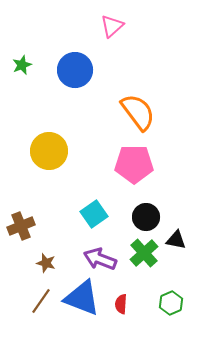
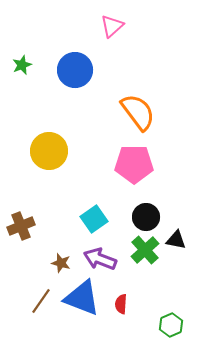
cyan square: moved 5 px down
green cross: moved 1 px right, 3 px up
brown star: moved 15 px right
green hexagon: moved 22 px down
